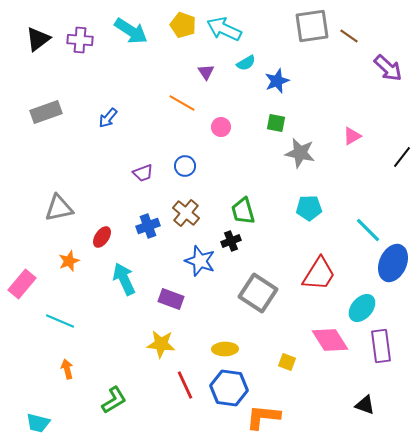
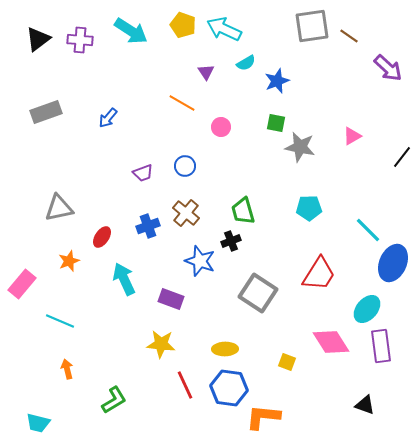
gray star at (300, 153): moved 6 px up
cyan ellipse at (362, 308): moved 5 px right, 1 px down
pink diamond at (330, 340): moved 1 px right, 2 px down
